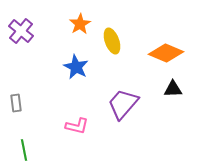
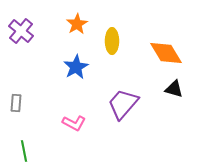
orange star: moved 3 px left
yellow ellipse: rotated 20 degrees clockwise
orange diamond: rotated 36 degrees clockwise
blue star: rotated 15 degrees clockwise
black triangle: moved 1 px right; rotated 18 degrees clockwise
gray rectangle: rotated 12 degrees clockwise
pink L-shape: moved 3 px left, 3 px up; rotated 15 degrees clockwise
green line: moved 1 px down
